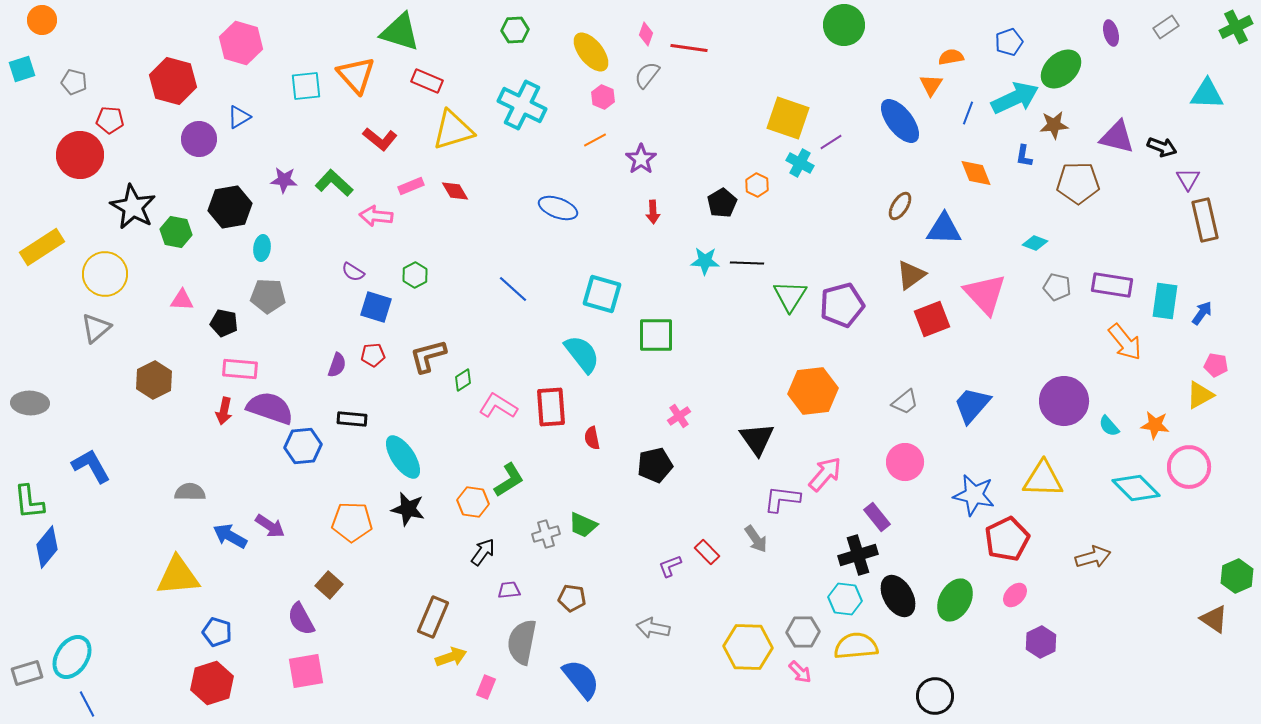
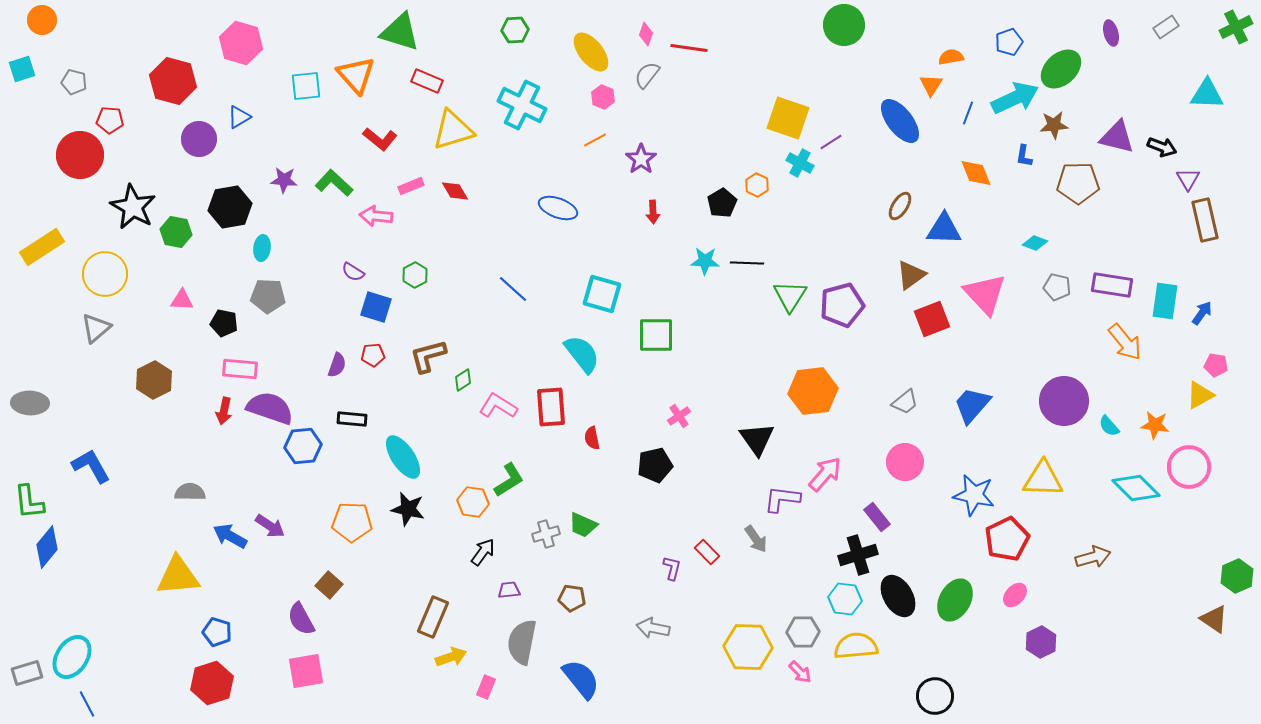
purple L-shape at (670, 566): moved 2 px right, 2 px down; rotated 125 degrees clockwise
